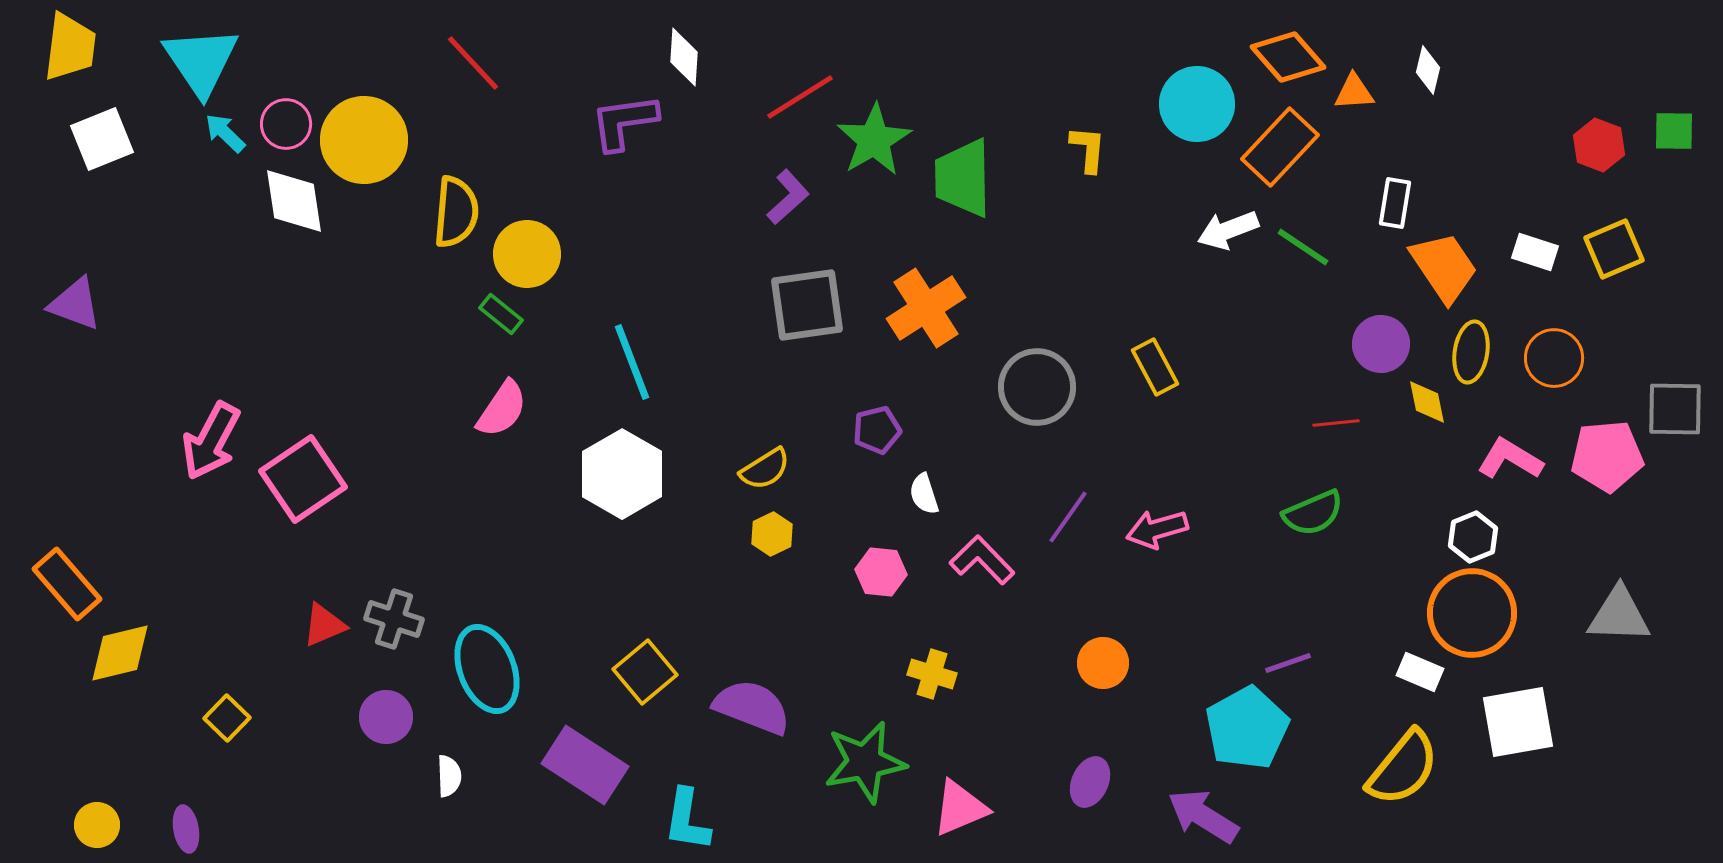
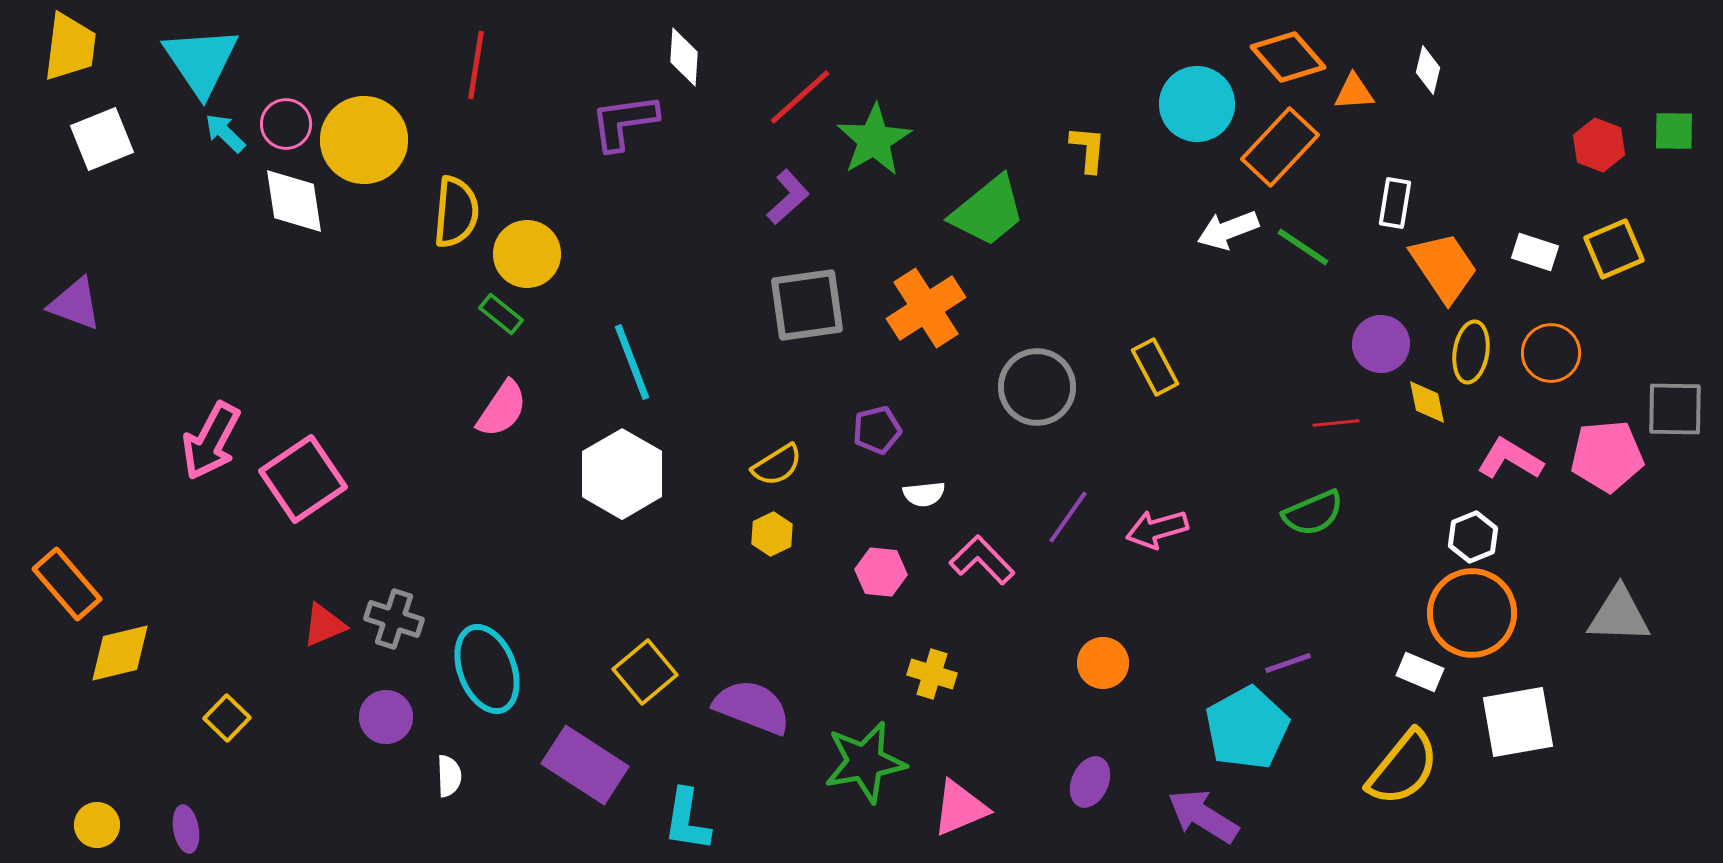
red line at (473, 63): moved 3 px right, 2 px down; rotated 52 degrees clockwise
red line at (800, 97): rotated 10 degrees counterclockwise
green trapezoid at (963, 178): moved 25 px right, 33 px down; rotated 128 degrees counterclockwise
orange circle at (1554, 358): moved 3 px left, 5 px up
yellow semicircle at (765, 469): moved 12 px right, 4 px up
white semicircle at (924, 494): rotated 78 degrees counterclockwise
